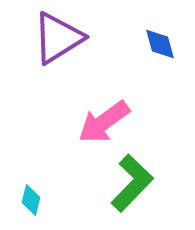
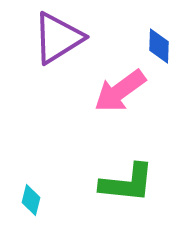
blue diamond: moved 1 px left, 2 px down; rotated 18 degrees clockwise
pink arrow: moved 16 px right, 31 px up
green L-shape: moved 5 px left; rotated 52 degrees clockwise
